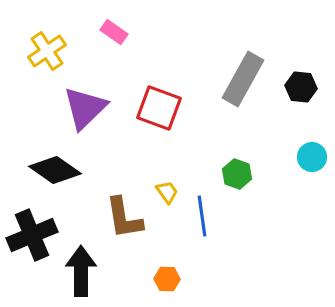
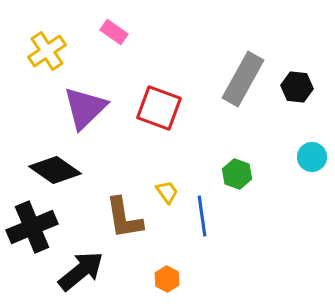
black hexagon: moved 4 px left
black cross: moved 8 px up
black arrow: rotated 51 degrees clockwise
orange hexagon: rotated 25 degrees clockwise
